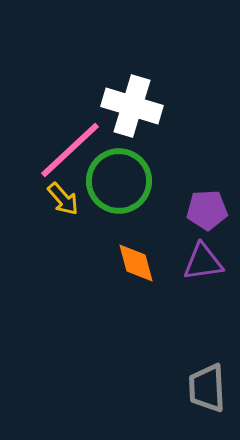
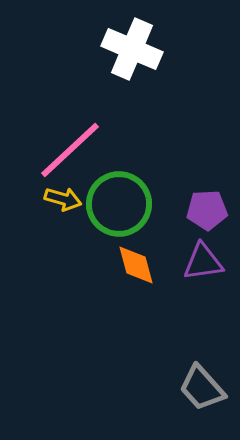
white cross: moved 57 px up; rotated 6 degrees clockwise
green circle: moved 23 px down
yellow arrow: rotated 33 degrees counterclockwise
orange diamond: moved 2 px down
gray trapezoid: moved 5 px left; rotated 39 degrees counterclockwise
